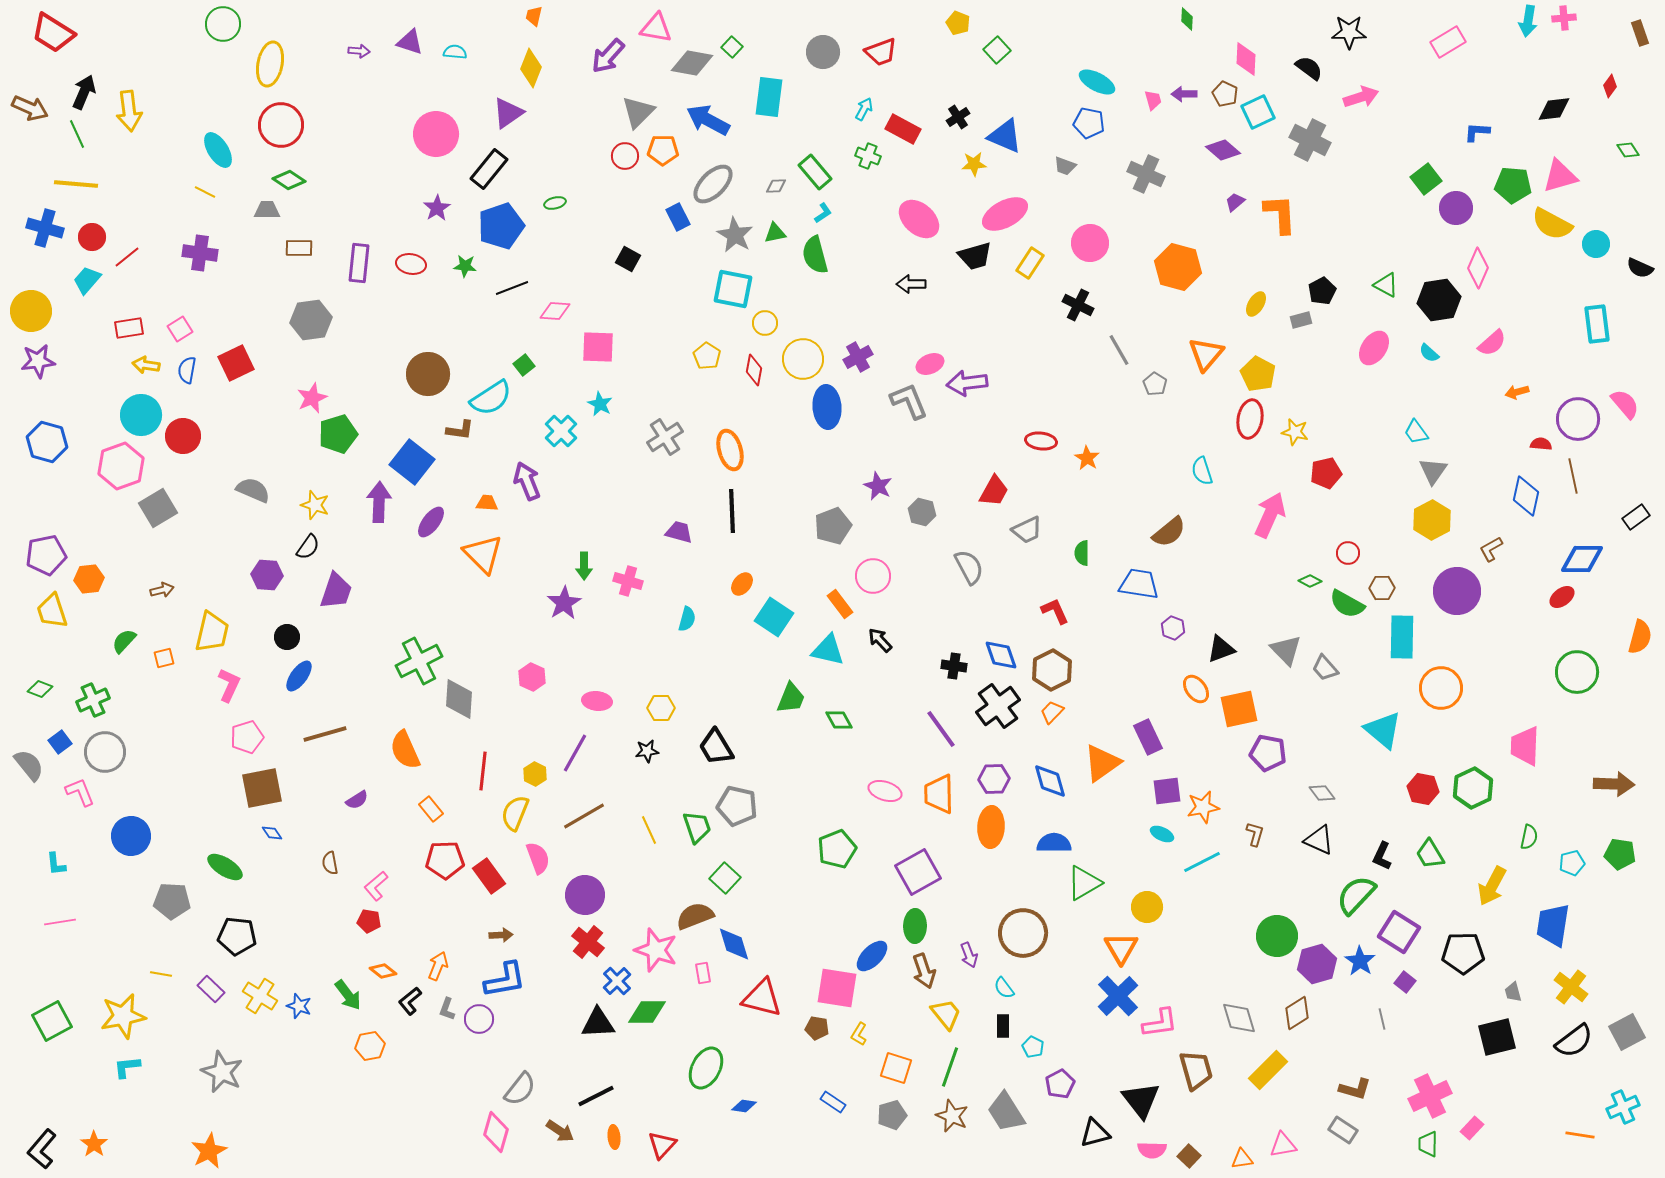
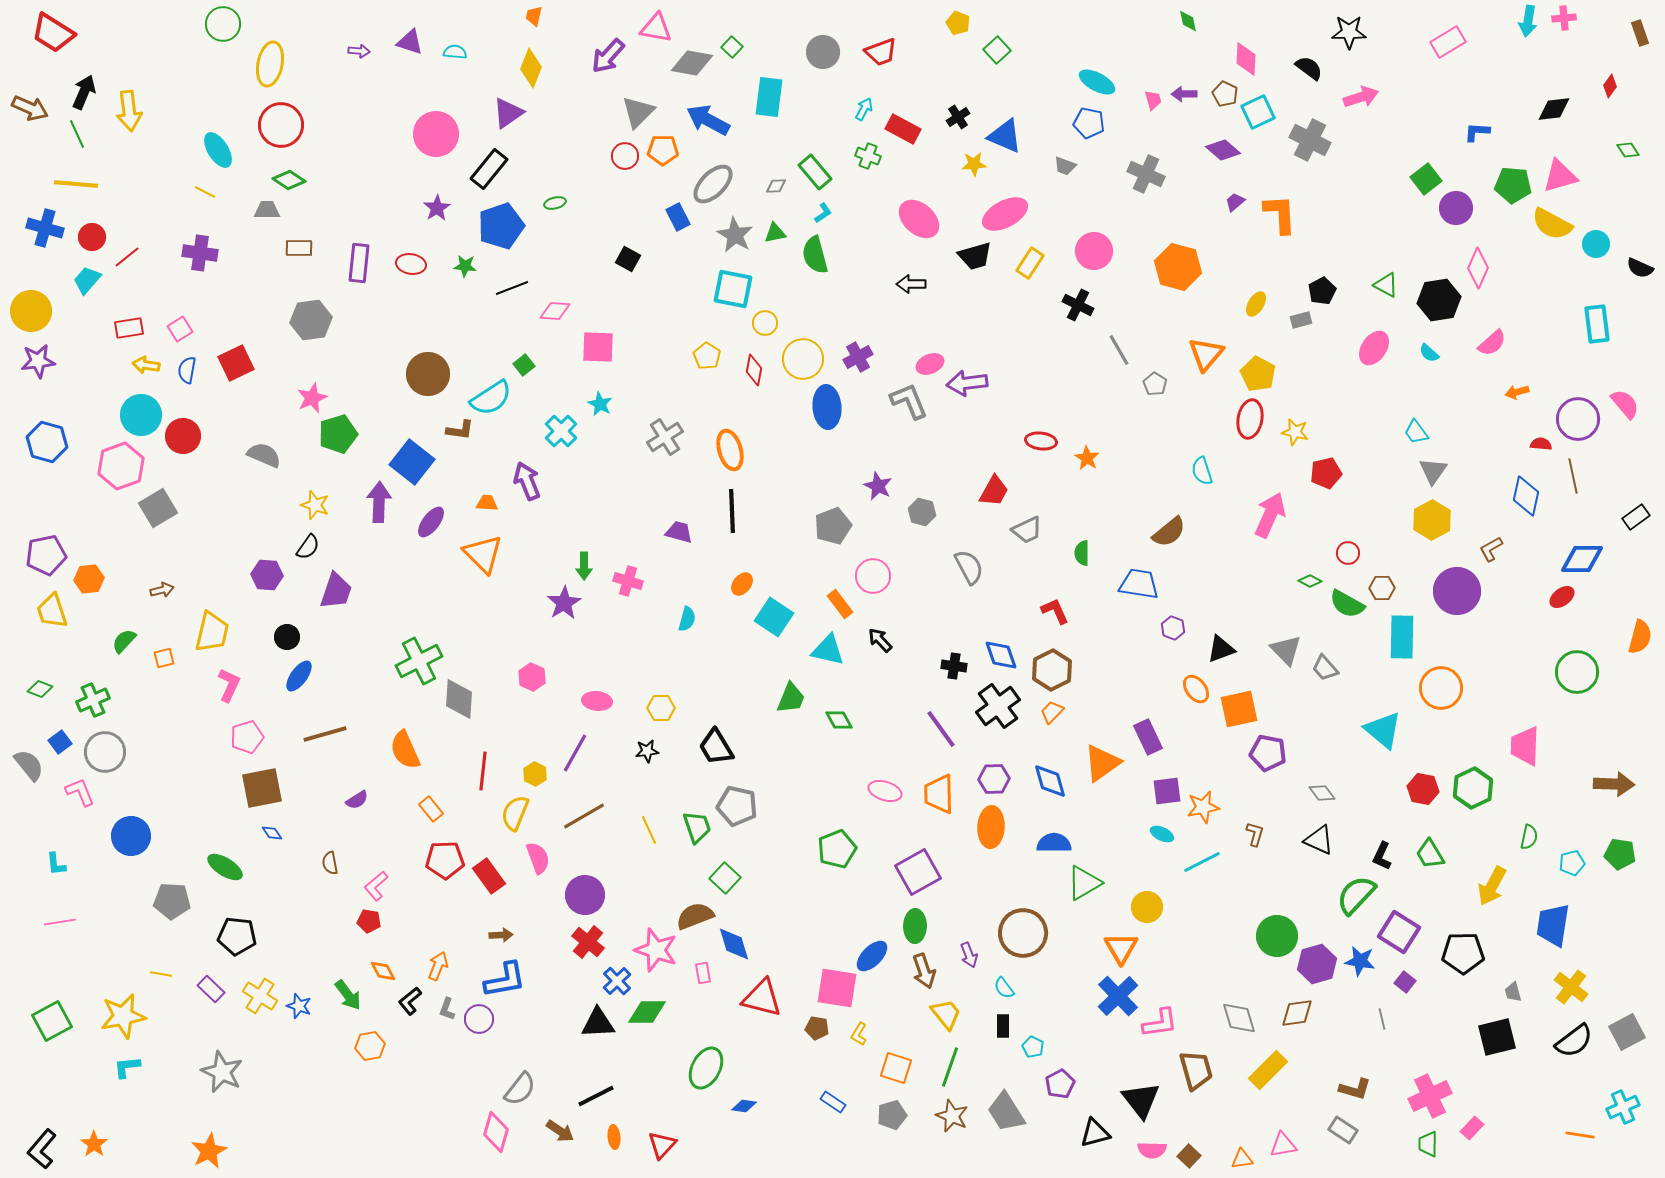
green diamond at (1187, 19): moved 1 px right, 2 px down; rotated 15 degrees counterclockwise
pink circle at (1090, 243): moved 4 px right, 8 px down
gray semicircle at (253, 490): moved 11 px right, 35 px up
blue star at (1360, 961): rotated 24 degrees counterclockwise
orange diamond at (383, 971): rotated 24 degrees clockwise
brown diamond at (1297, 1013): rotated 24 degrees clockwise
